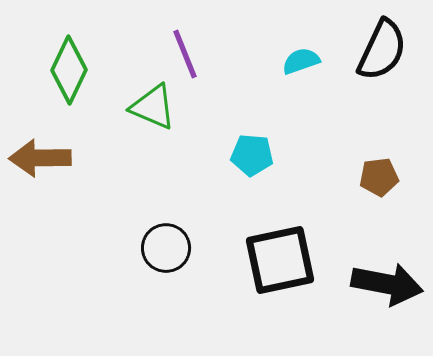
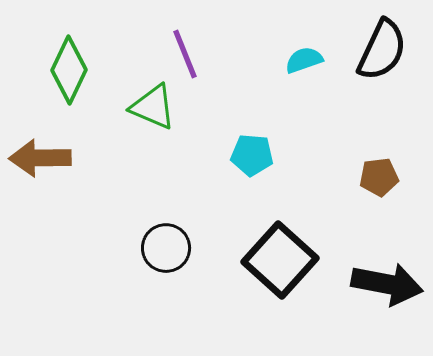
cyan semicircle: moved 3 px right, 1 px up
black square: rotated 36 degrees counterclockwise
